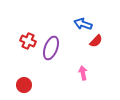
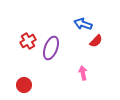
red cross: rotated 35 degrees clockwise
